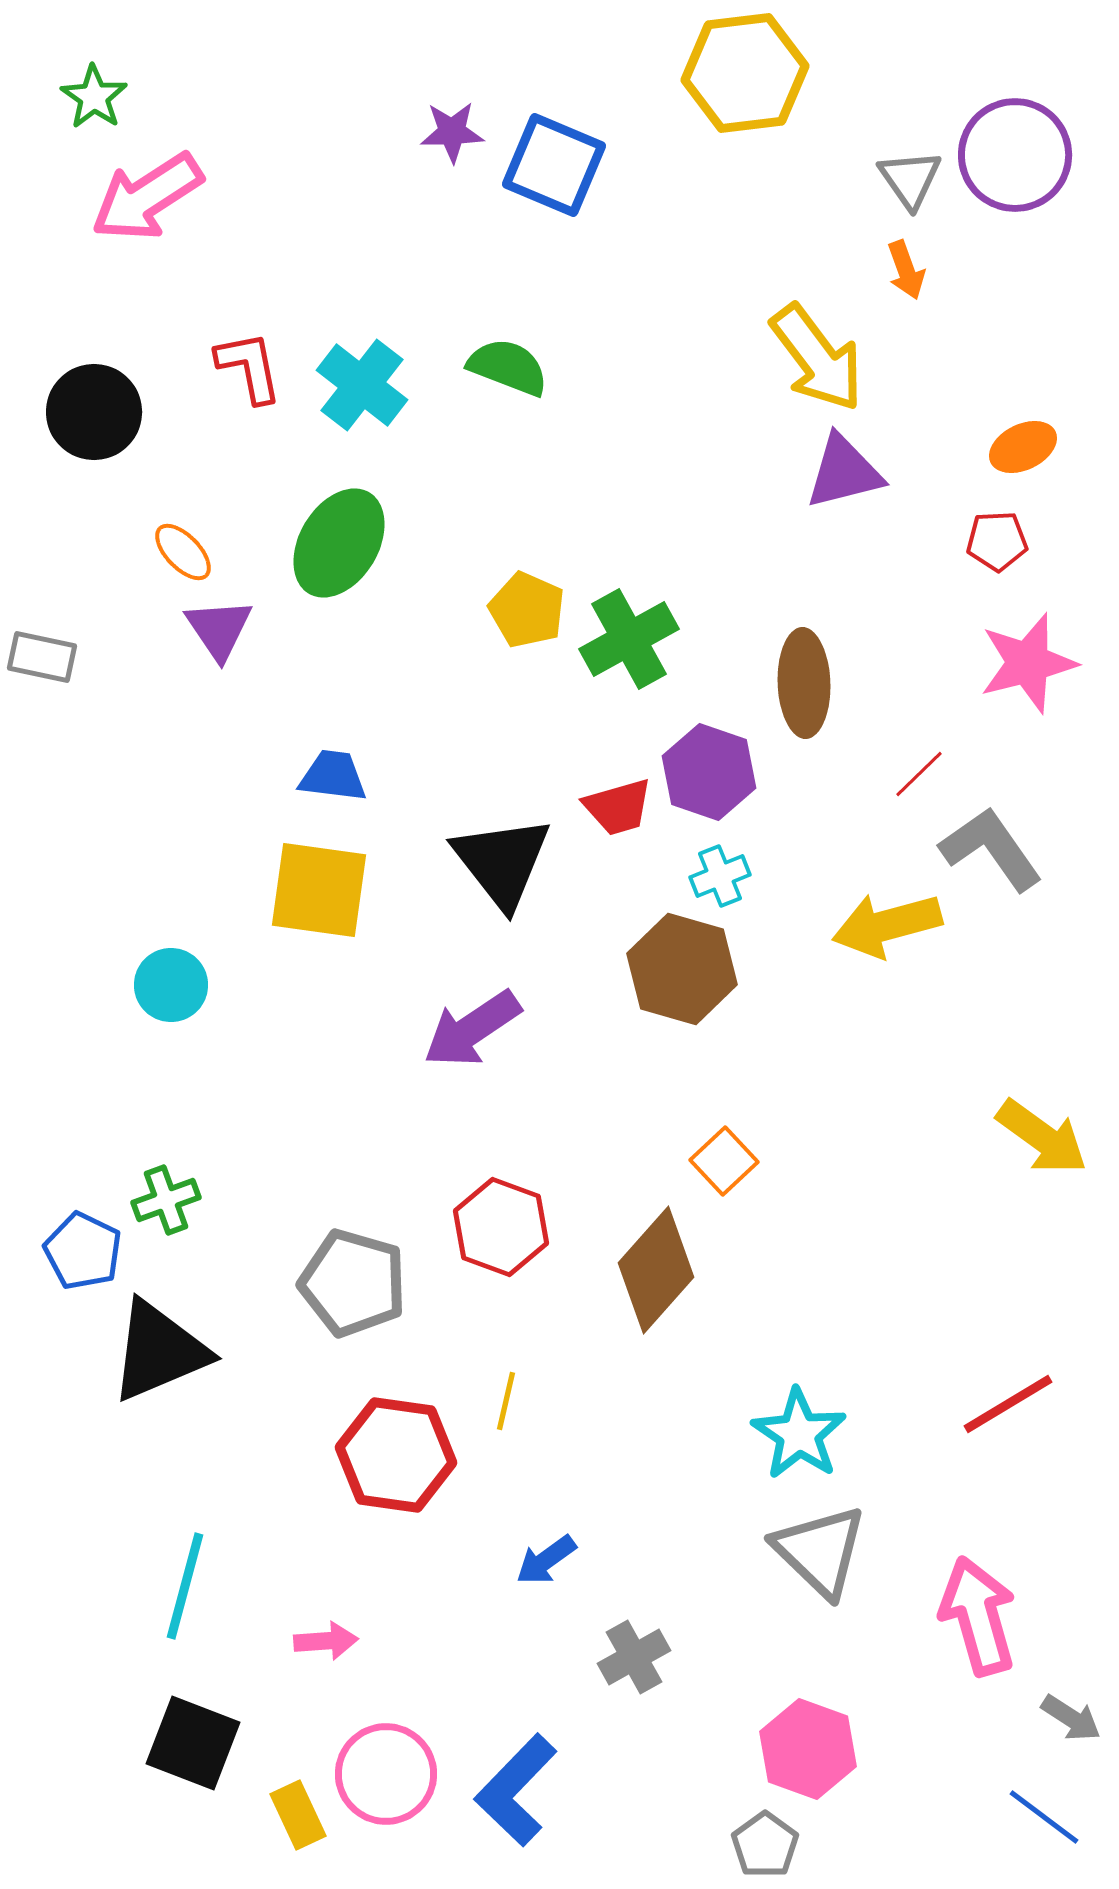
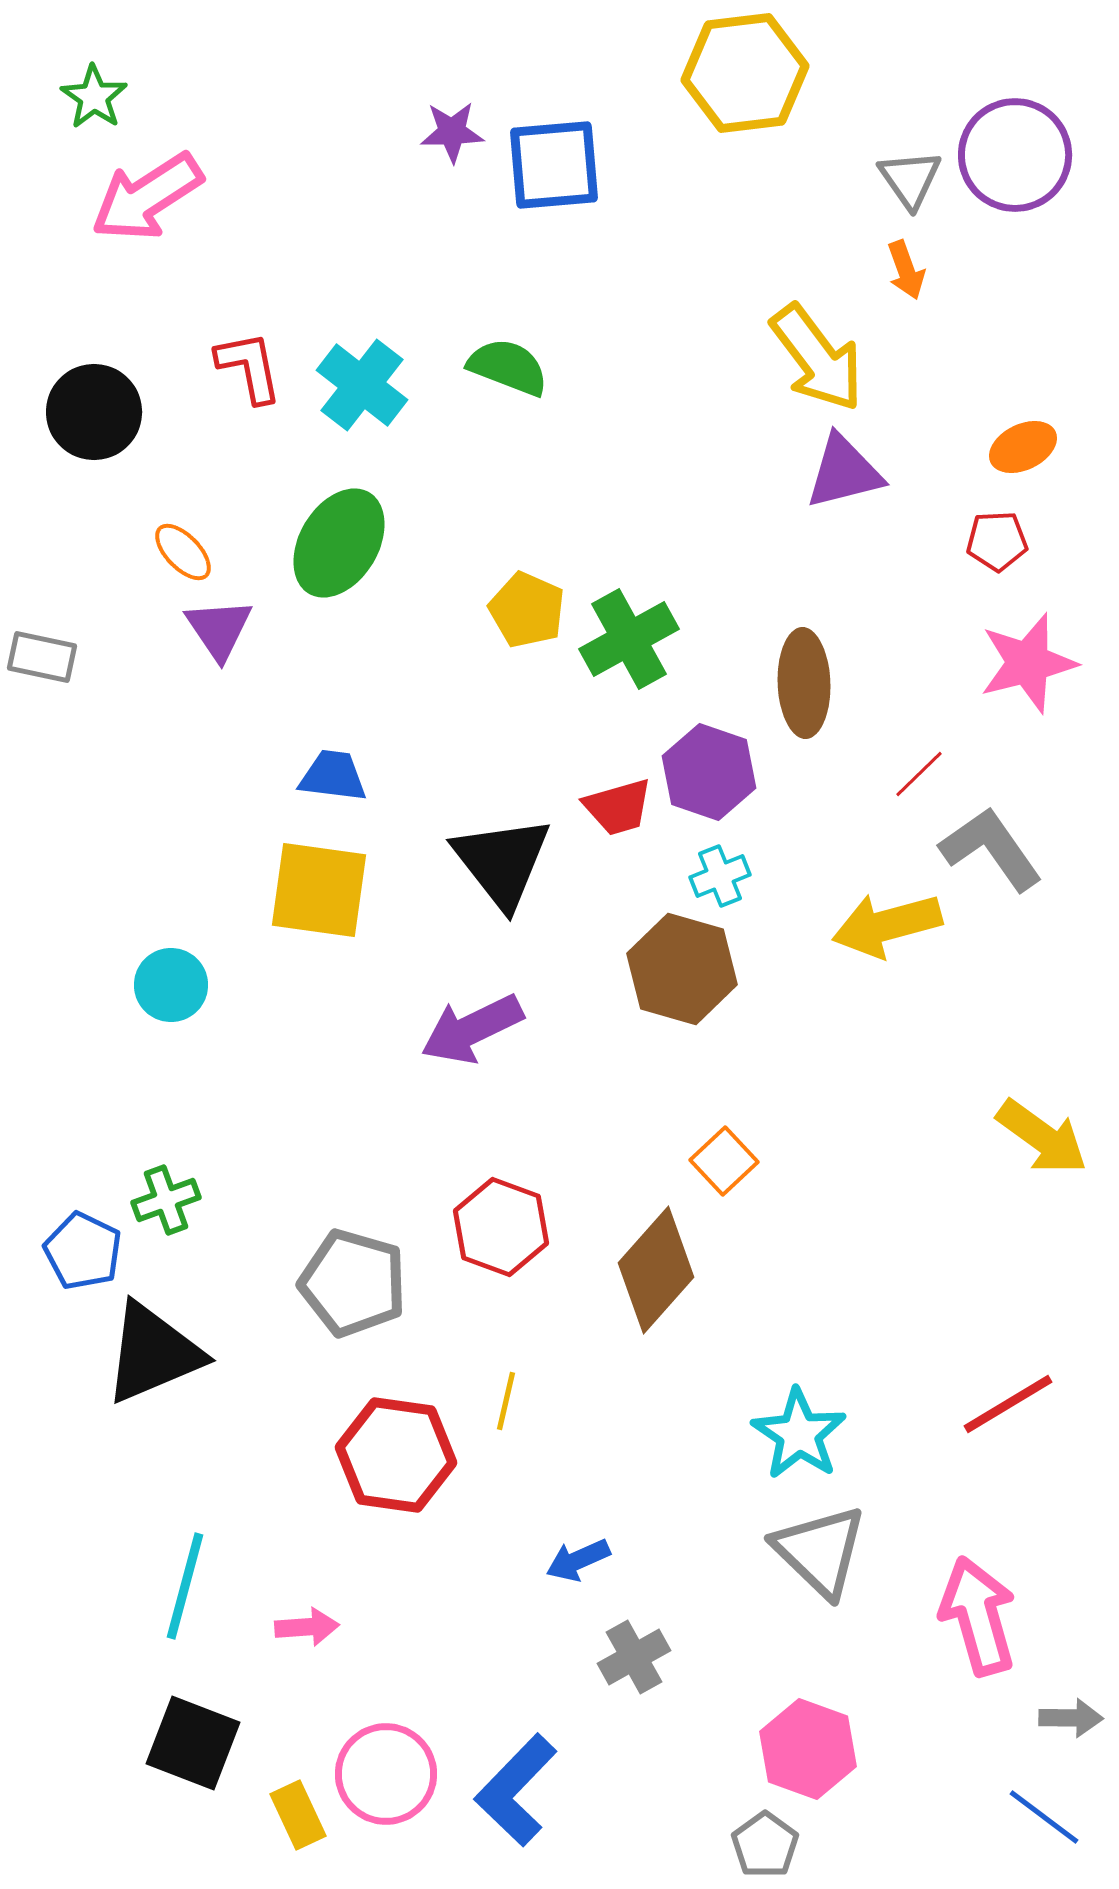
blue square at (554, 165): rotated 28 degrees counterclockwise
purple arrow at (472, 1029): rotated 8 degrees clockwise
black triangle at (159, 1351): moved 6 px left, 2 px down
blue arrow at (546, 1560): moved 32 px right; rotated 12 degrees clockwise
pink arrow at (326, 1641): moved 19 px left, 14 px up
gray arrow at (1071, 1718): rotated 32 degrees counterclockwise
